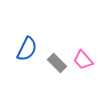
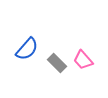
blue semicircle: rotated 15 degrees clockwise
